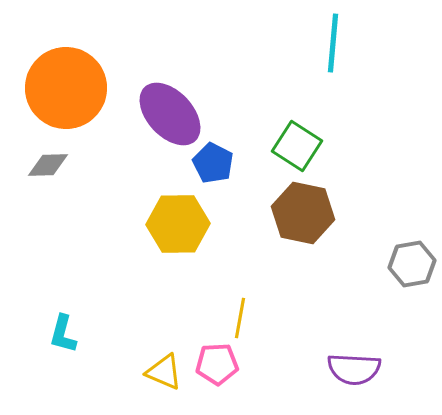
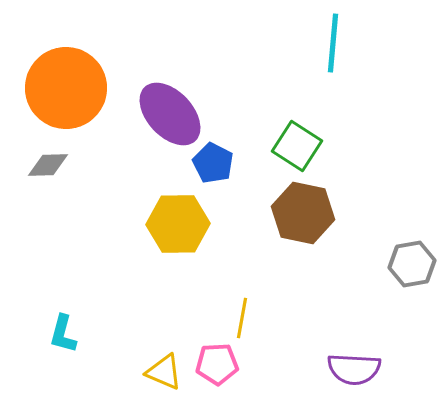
yellow line: moved 2 px right
